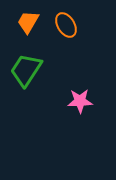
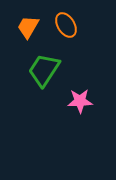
orange trapezoid: moved 5 px down
green trapezoid: moved 18 px right
